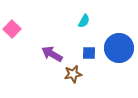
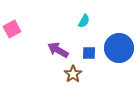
pink square: rotated 18 degrees clockwise
purple arrow: moved 6 px right, 4 px up
brown star: rotated 24 degrees counterclockwise
